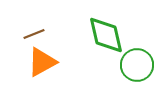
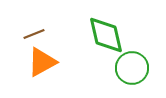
green circle: moved 5 px left, 3 px down
